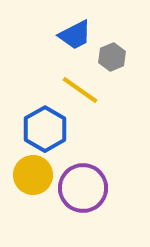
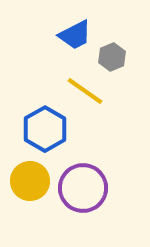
yellow line: moved 5 px right, 1 px down
yellow circle: moved 3 px left, 6 px down
